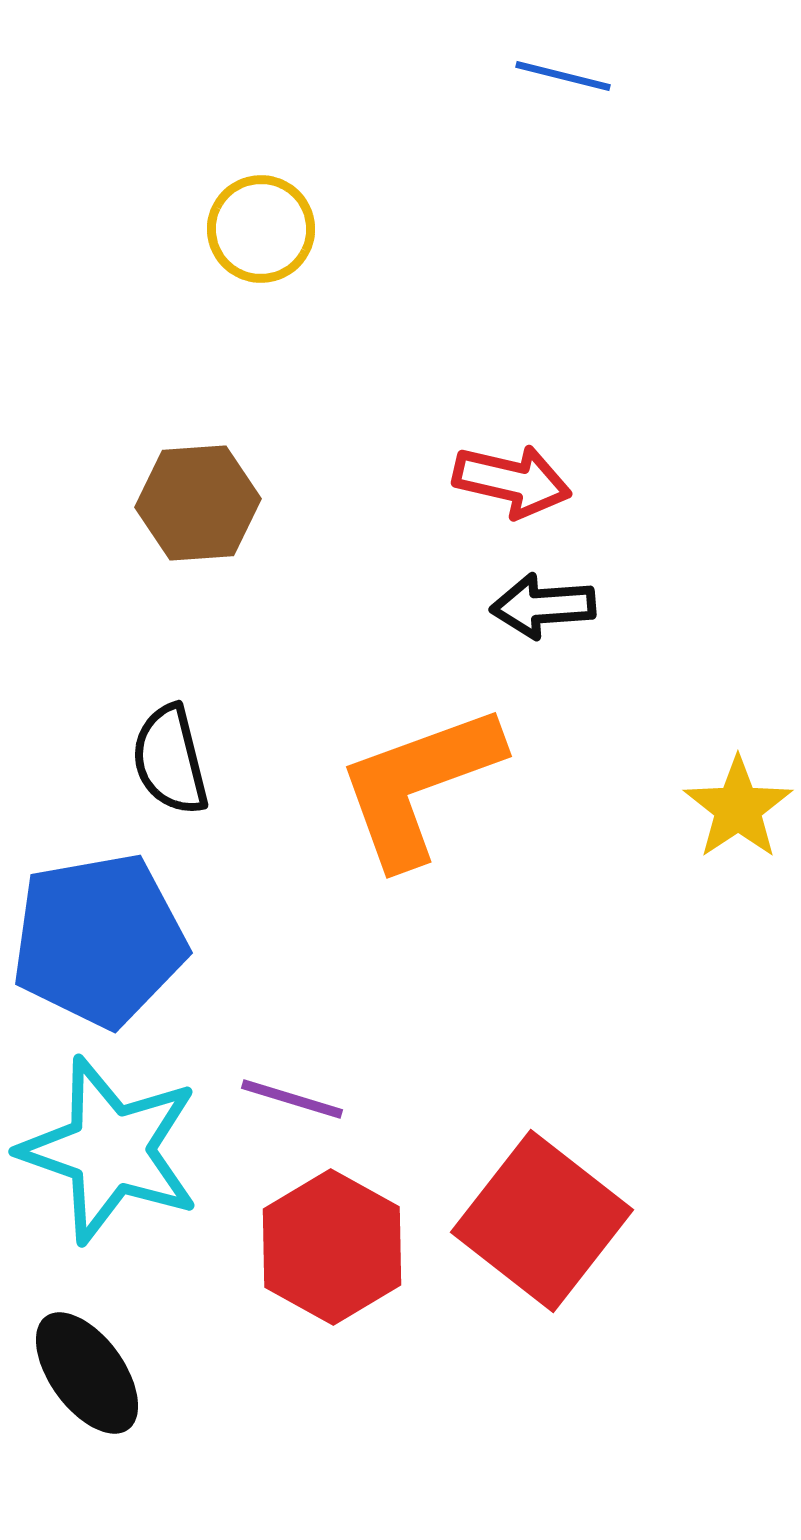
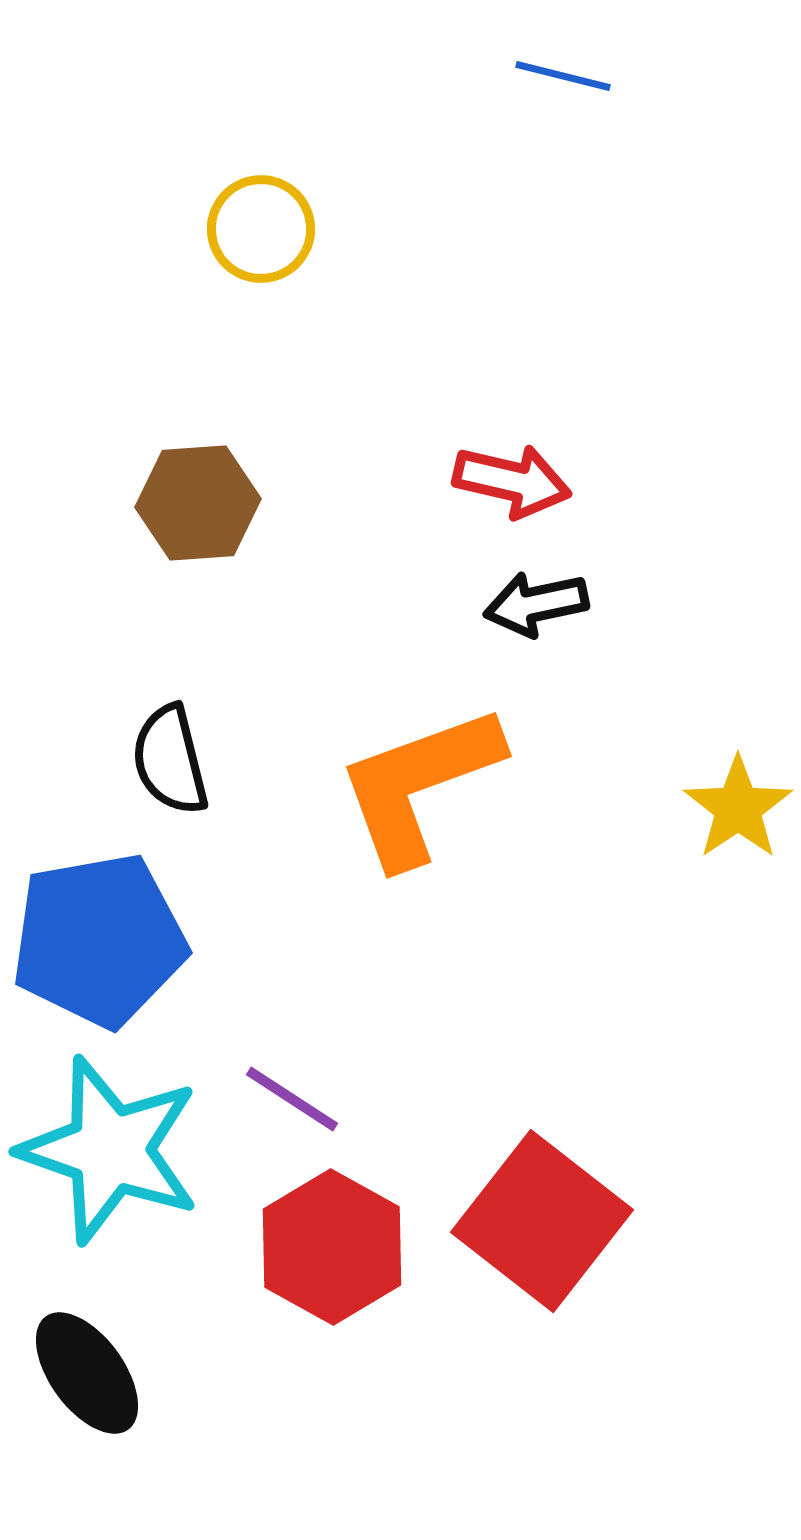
black arrow: moved 7 px left, 2 px up; rotated 8 degrees counterclockwise
purple line: rotated 16 degrees clockwise
